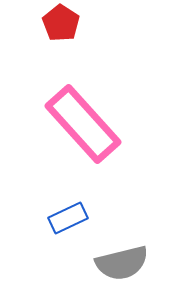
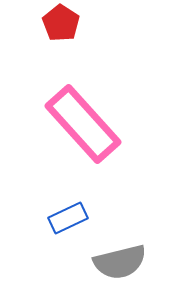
gray semicircle: moved 2 px left, 1 px up
